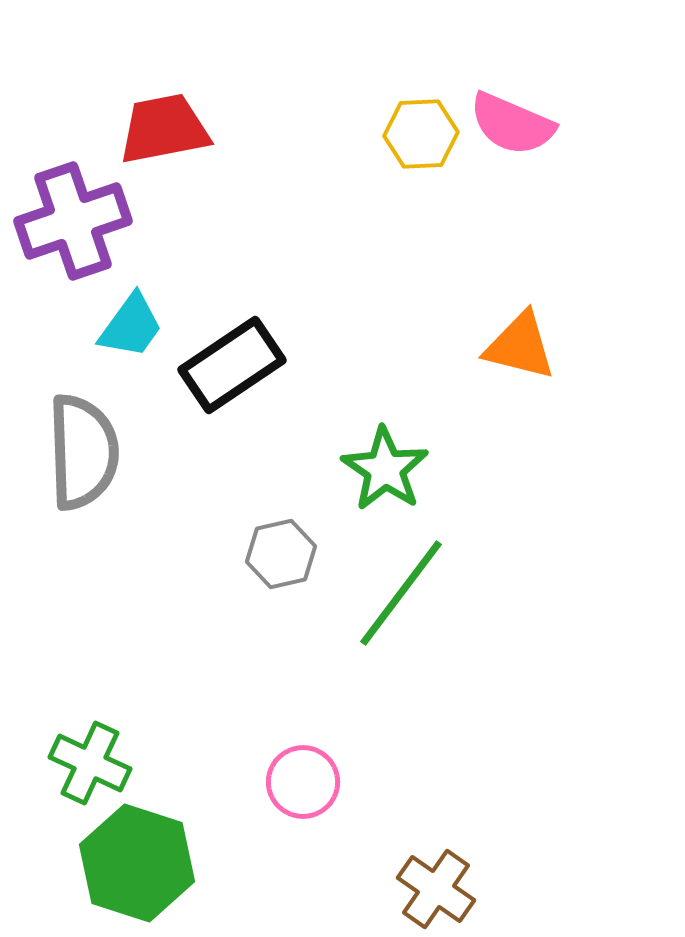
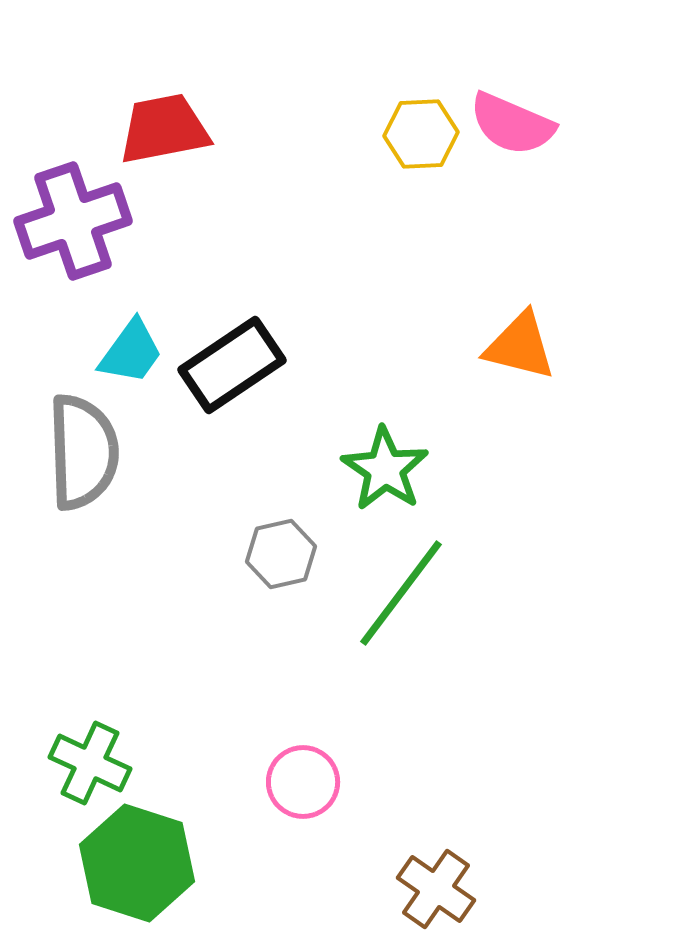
cyan trapezoid: moved 26 px down
